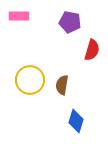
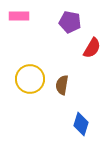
red semicircle: moved 2 px up; rotated 15 degrees clockwise
yellow circle: moved 1 px up
blue diamond: moved 5 px right, 3 px down
